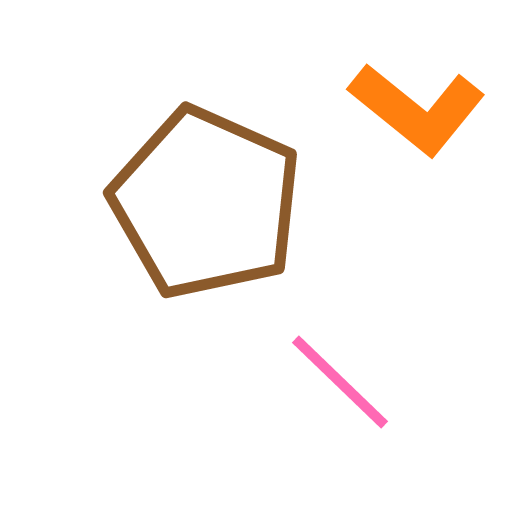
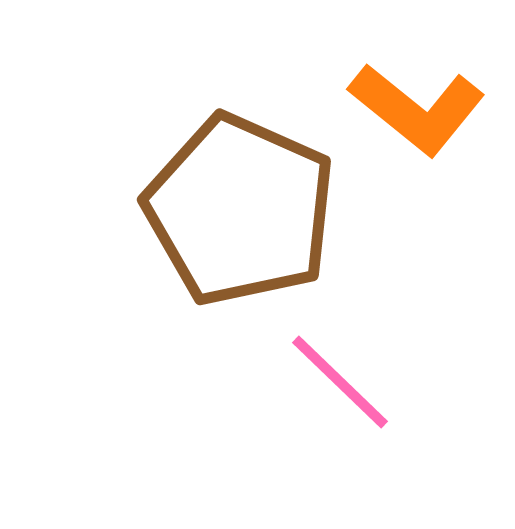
brown pentagon: moved 34 px right, 7 px down
